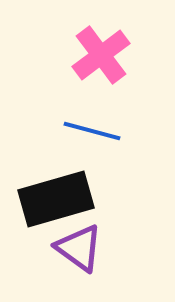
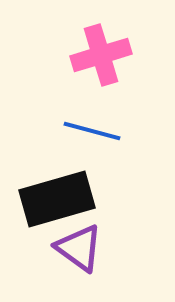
pink cross: rotated 20 degrees clockwise
black rectangle: moved 1 px right
